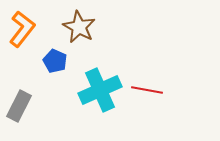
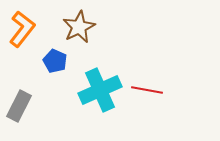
brown star: rotated 16 degrees clockwise
